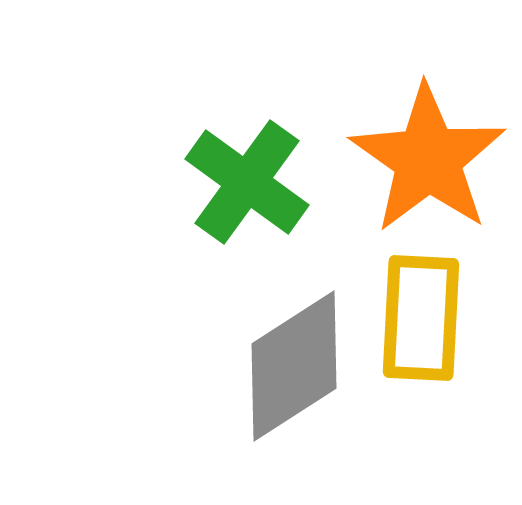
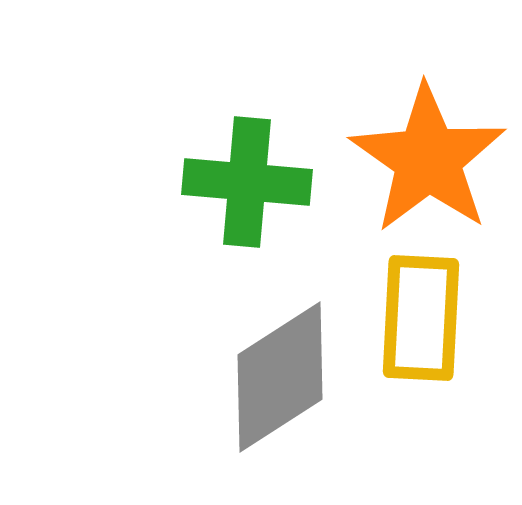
green cross: rotated 31 degrees counterclockwise
gray diamond: moved 14 px left, 11 px down
